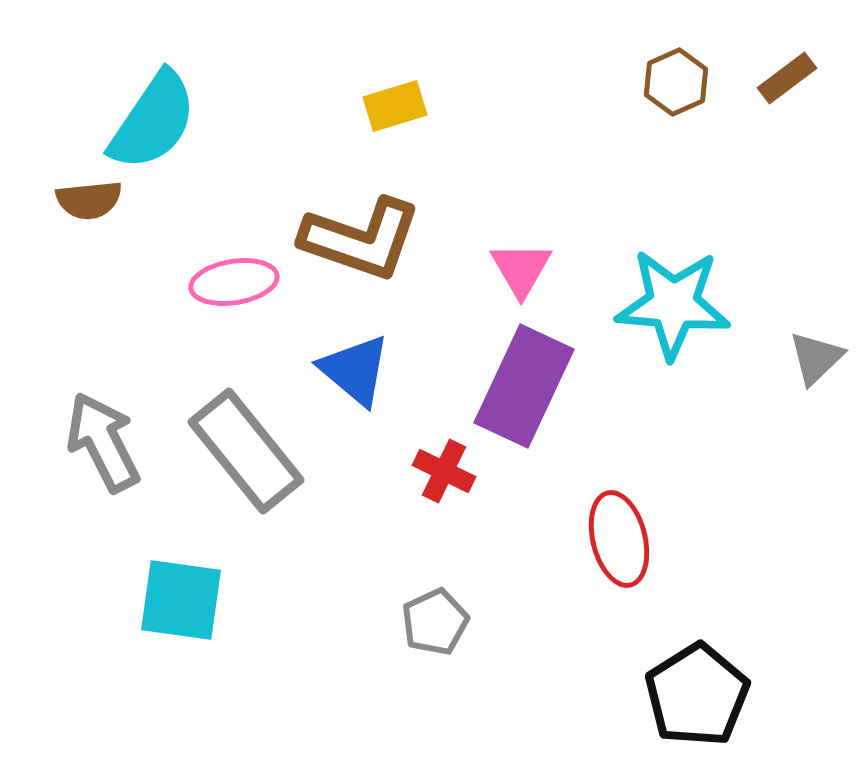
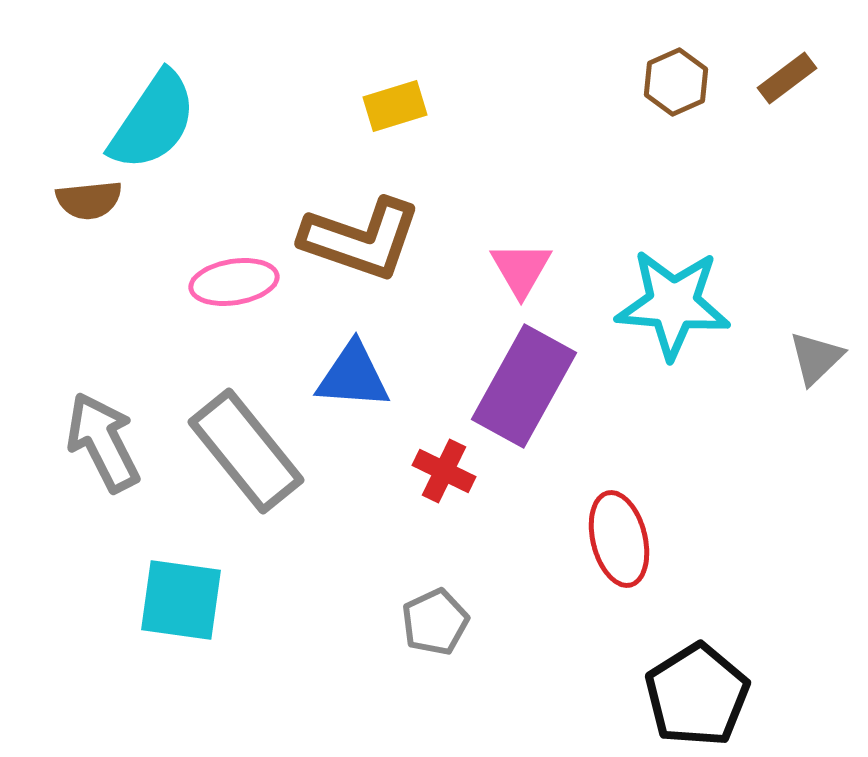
blue triangle: moved 2 px left, 6 px down; rotated 36 degrees counterclockwise
purple rectangle: rotated 4 degrees clockwise
